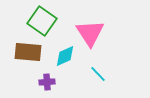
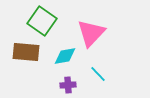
pink triangle: moved 1 px right; rotated 16 degrees clockwise
brown rectangle: moved 2 px left
cyan diamond: rotated 15 degrees clockwise
purple cross: moved 21 px right, 3 px down
